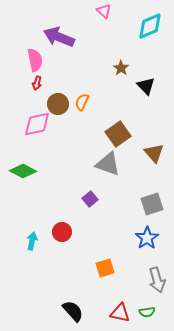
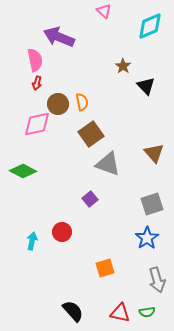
brown star: moved 2 px right, 2 px up
orange semicircle: rotated 144 degrees clockwise
brown square: moved 27 px left
